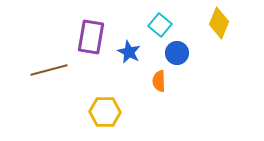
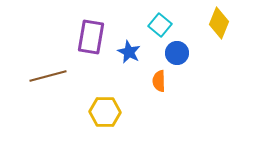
brown line: moved 1 px left, 6 px down
